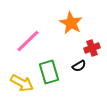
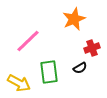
orange star: moved 3 px right, 4 px up; rotated 20 degrees clockwise
black semicircle: moved 1 px right, 2 px down
green rectangle: rotated 10 degrees clockwise
yellow arrow: moved 3 px left
